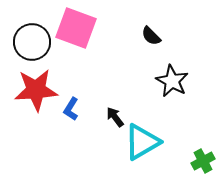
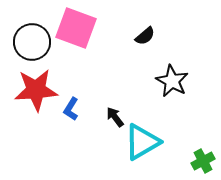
black semicircle: moved 6 px left; rotated 85 degrees counterclockwise
